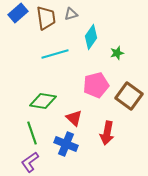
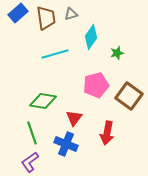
red triangle: rotated 24 degrees clockwise
